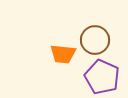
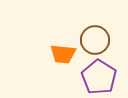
purple pentagon: moved 3 px left; rotated 8 degrees clockwise
